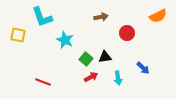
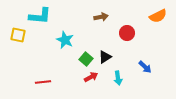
cyan L-shape: moved 2 px left, 1 px up; rotated 65 degrees counterclockwise
black triangle: rotated 24 degrees counterclockwise
blue arrow: moved 2 px right, 1 px up
red line: rotated 28 degrees counterclockwise
